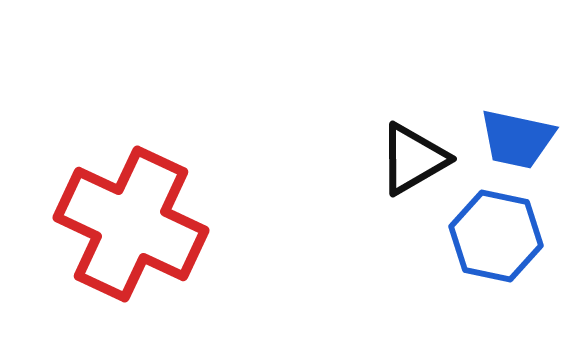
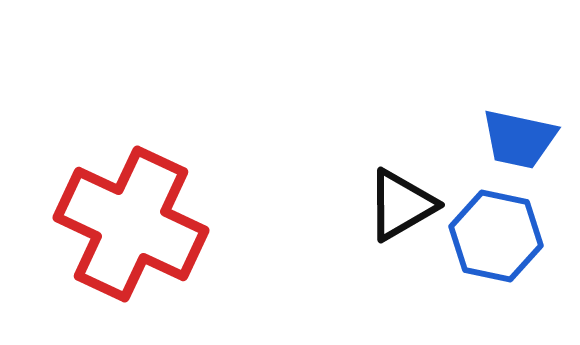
blue trapezoid: moved 2 px right
black triangle: moved 12 px left, 46 px down
